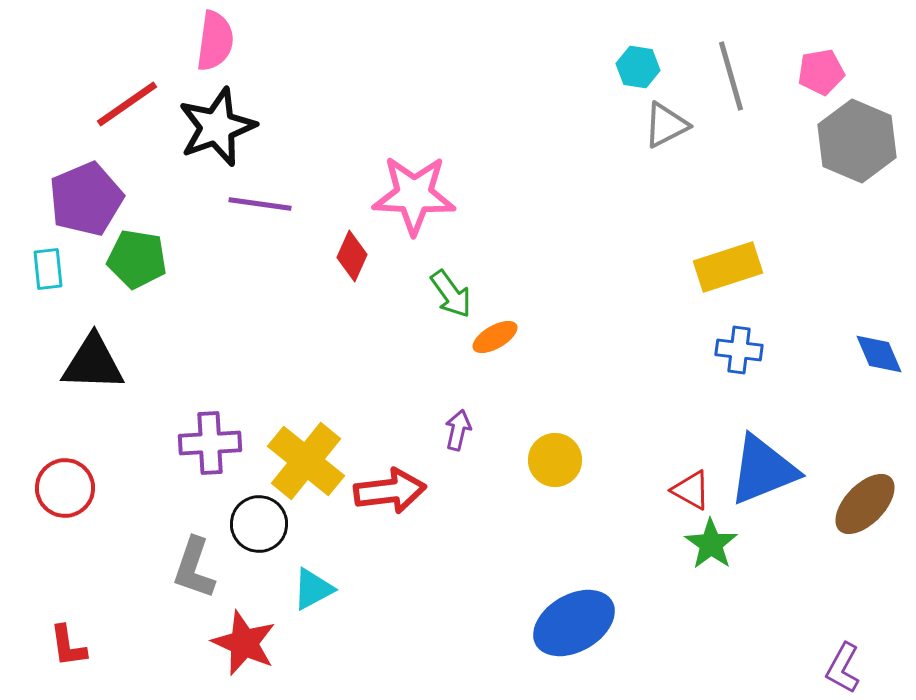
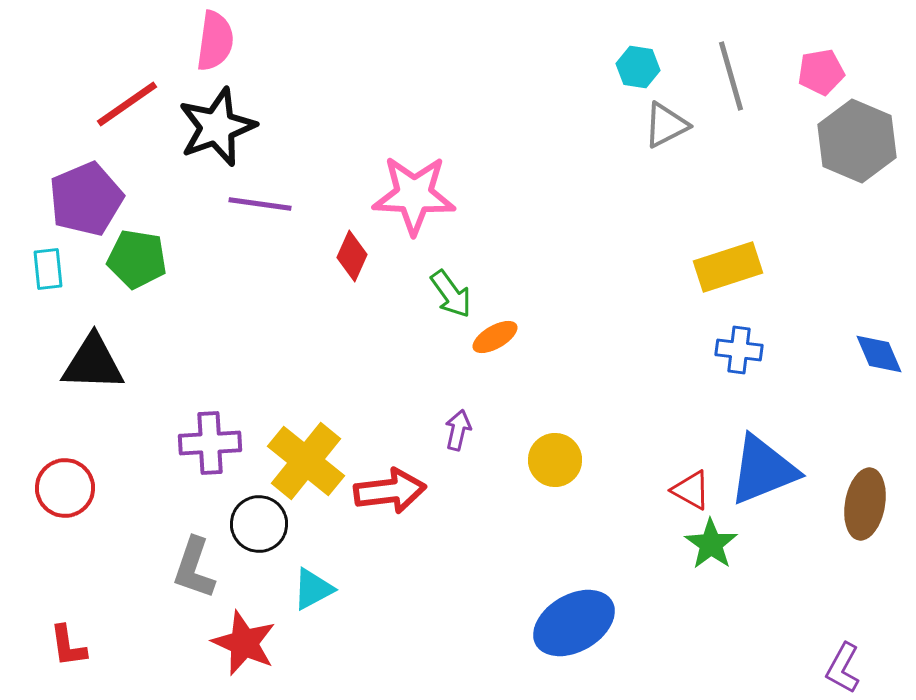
brown ellipse: rotated 34 degrees counterclockwise
